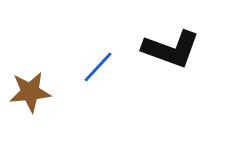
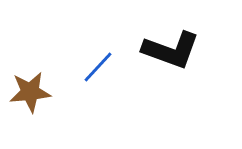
black L-shape: moved 1 px down
